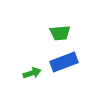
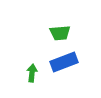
green arrow: rotated 66 degrees counterclockwise
